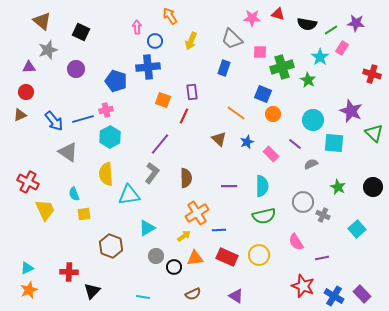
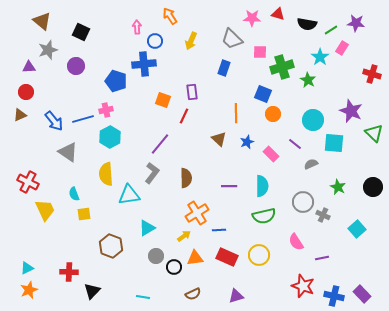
blue cross at (148, 67): moved 4 px left, 3 px up
purple circle at (76, 69): moved 3 px up
orange line at (236, 113): rotated 54 degrees clockwise
purple triangle at (236, 296): rotated 49 degrees counterclockwise
blue cross at (334, 296): rotated 18 degrees counterclockwise
